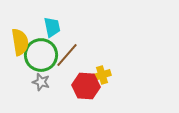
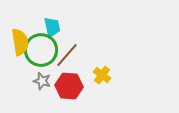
green circle: moved 5 px up
yellow cross: rotated 36 degrees counterclockwise
gray star: moved 1 px right, 1 px up
red hexagon: moved 17 px left
